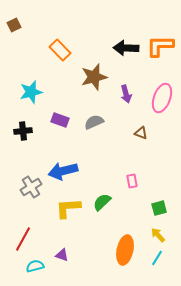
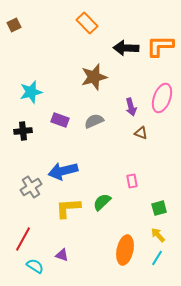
orange rectangle: moved 27 px right, 27 px up
purple arrow: moved 5 px right, 13 px down
gray semicircle: moved 1 px up
cyan semicircle: rotated 48 degrees clockwise
